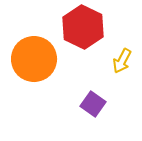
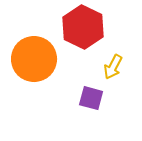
yellow arrow: moved 9 px left, 6 px down
purple square: moved 2 px left, 6 px up; rotated 20 degrees counterclockwise
